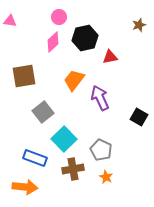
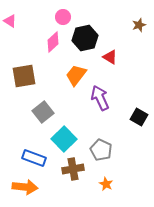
pink circle: moved 4 px right
pink triangle: rotated 24 degrees clockwise
red triangle: rotated 42 degrees clockwise
orange trapezoid: moved 2 px right, 5 px up
blue rectangle: moved 1 px left
orange star: moved 7 px down
